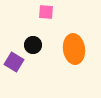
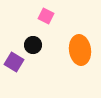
pink square: moved 4 px down; rotated 21 degrees clockwise
orange ellipse: moved 6 px right, 1 px down
